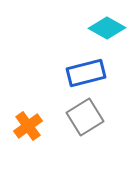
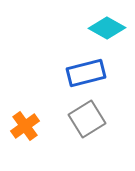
gray square: moved 2 px right, 2 px down
orange cross: moved 3 px left
